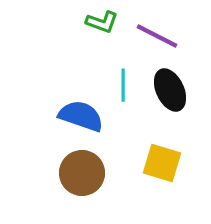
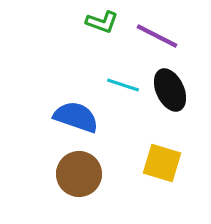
cyan line: rotated 72 degrees counterclockwise
blue semicircle: moved 5 px left, 1 px down
brown circle: moved 3 px left, 1 px down
